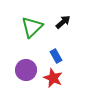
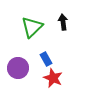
black arrow: rotated 56 degrees counterclockwise
blue rectangle: moved 10 px left, 3 px down
purple circle: moved 8 px left, 2 px up
